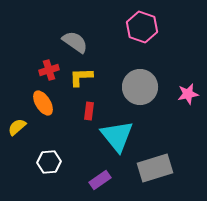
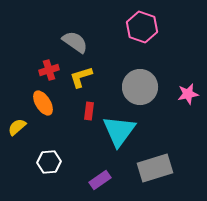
yellow L-shape: rotated 15 degrees counterclockwise
cyan triangle: moved 2 px right, 5 px up; rotated 15 degrees clockwise
